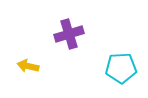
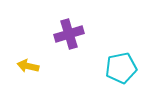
cyan pentagon: rotated 8 degrees counterclockwise
